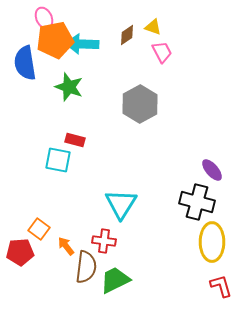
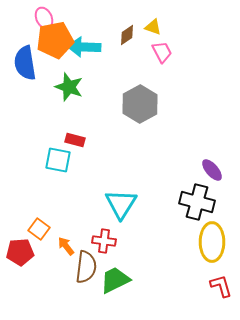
cyan arrow: moved 2 px right, 3 px down
